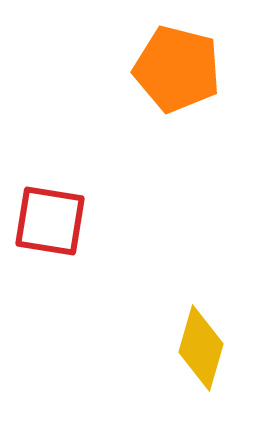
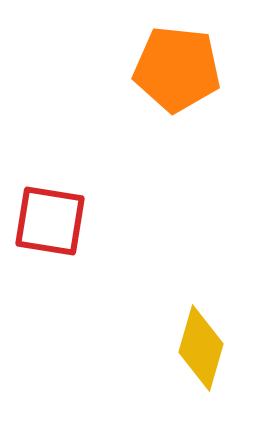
orange pentagon: rotated 8 degrees counterclockwise
